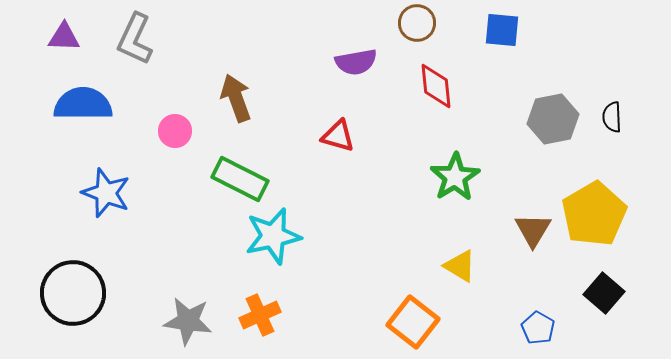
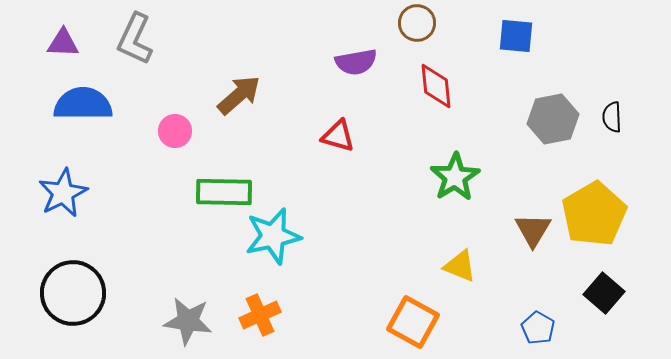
blue square: moved 14 px right, 6 px down
purple triangle: moved 1 px left, 6 px down
brown arrow: moved 3 px right, 3 px up; rotated 69 degrees clockwise
green rectangle: moved 16 px left, 13 px down; rotated 26 degrees counterclockwise
blue star: moved 43 px left; rotated 24 degrees clockwise
yellow triangle: rotated 9 degrees counterclockwise
orange square: rotated 9 degrees counterclockwise
